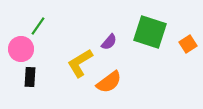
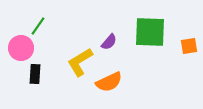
green square: rotated 16 degrees counterclockwise
orange square: moved 1 px right, 2 px down; rotated 24 degrees clockwise
pink circle: moved 1 px up
yellow L-shape: moved 1 px up
black rectangle: moved 5 px right, 3 px up
orange semicircle: rotated 12 degrees clockwise
